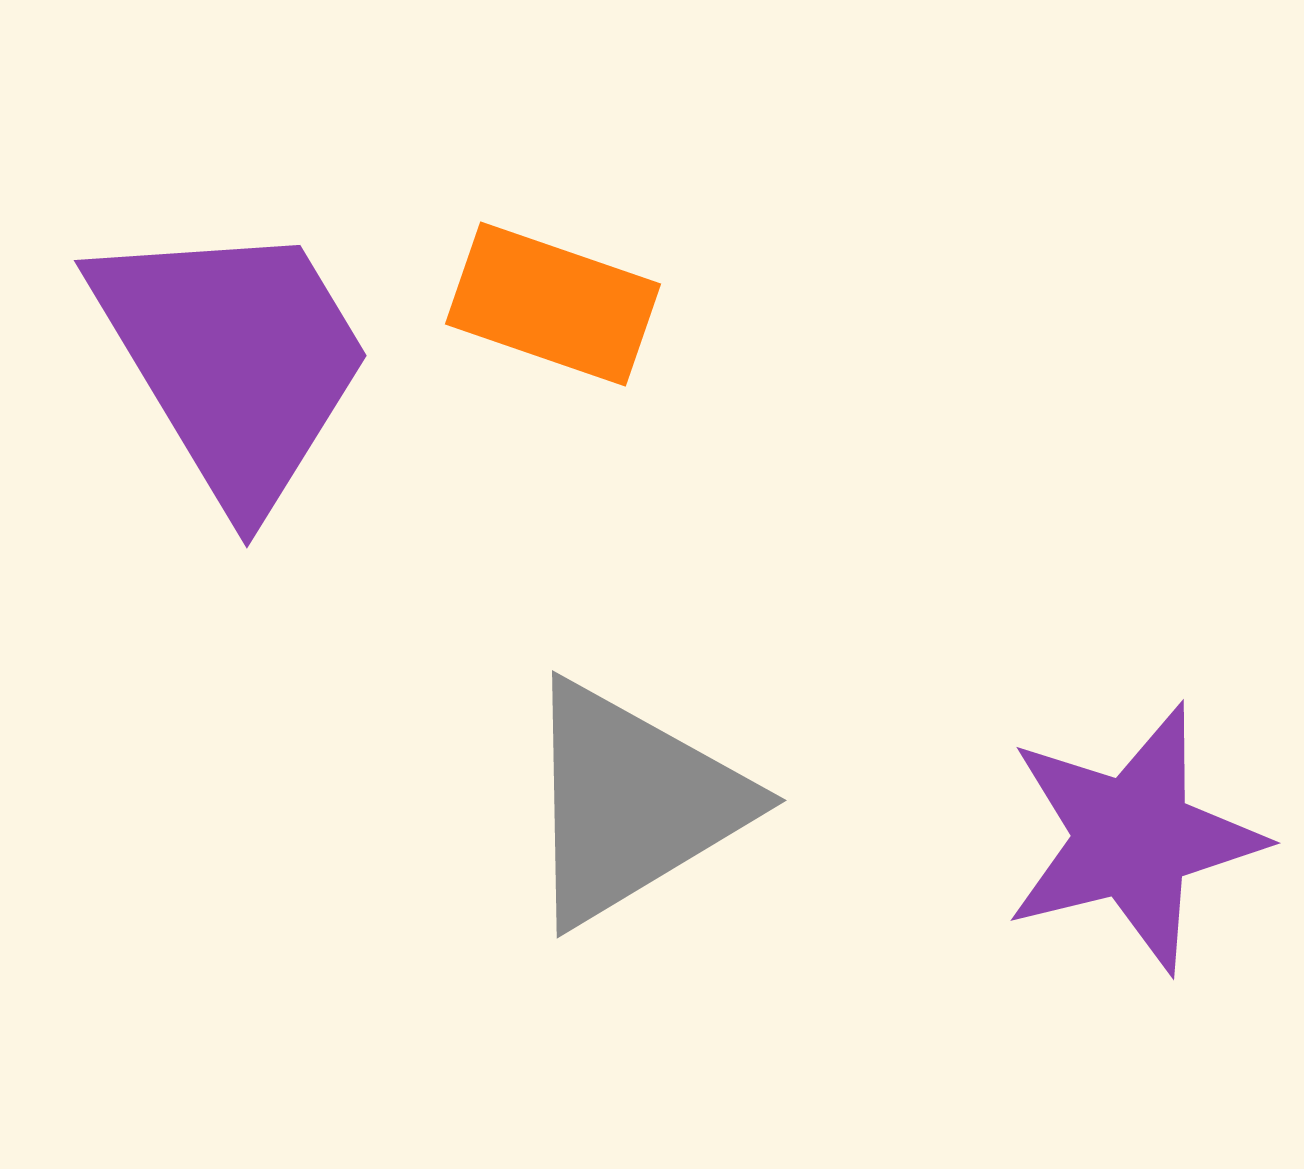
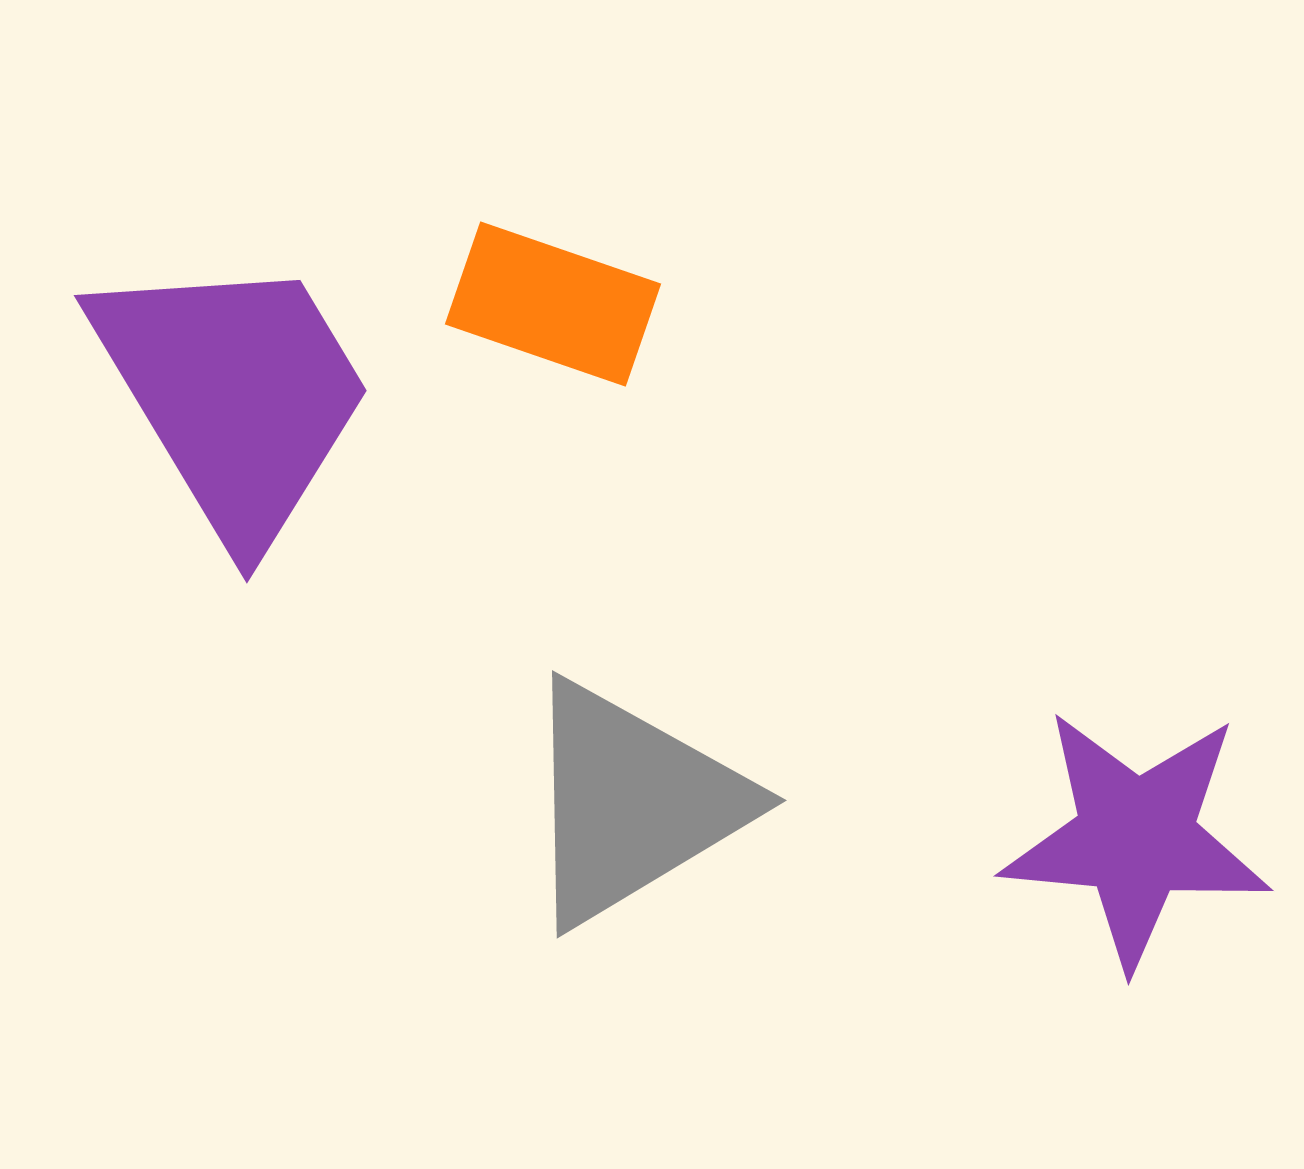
purple trapezoid: moved 35 px down
purple star: moved 3 px right; rotated 19 degrees clockwise
